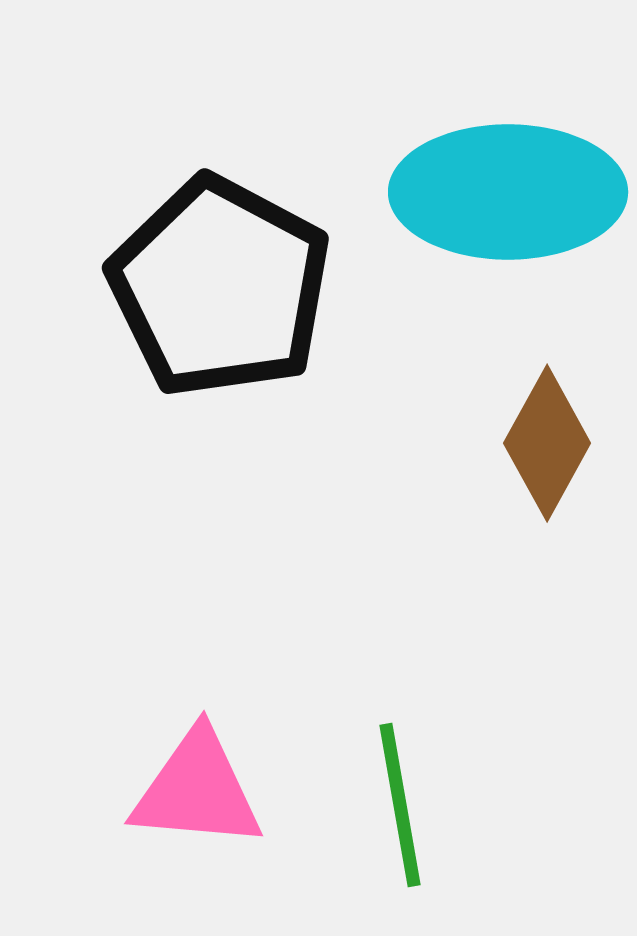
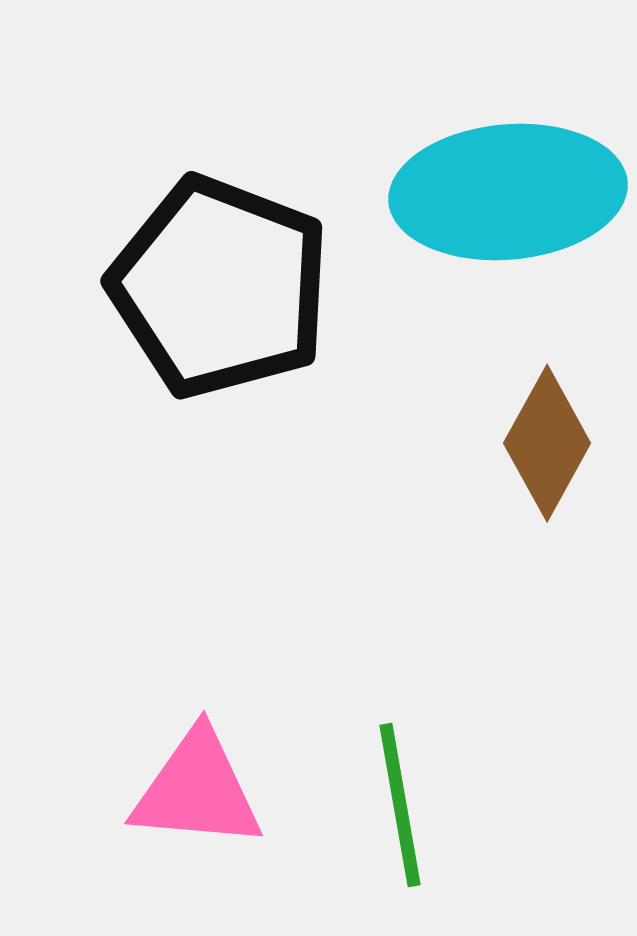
cyan ellipse: rotated 5 degrees counterclockwise
black pentagon: rotated 7 degrees counterclockwise
